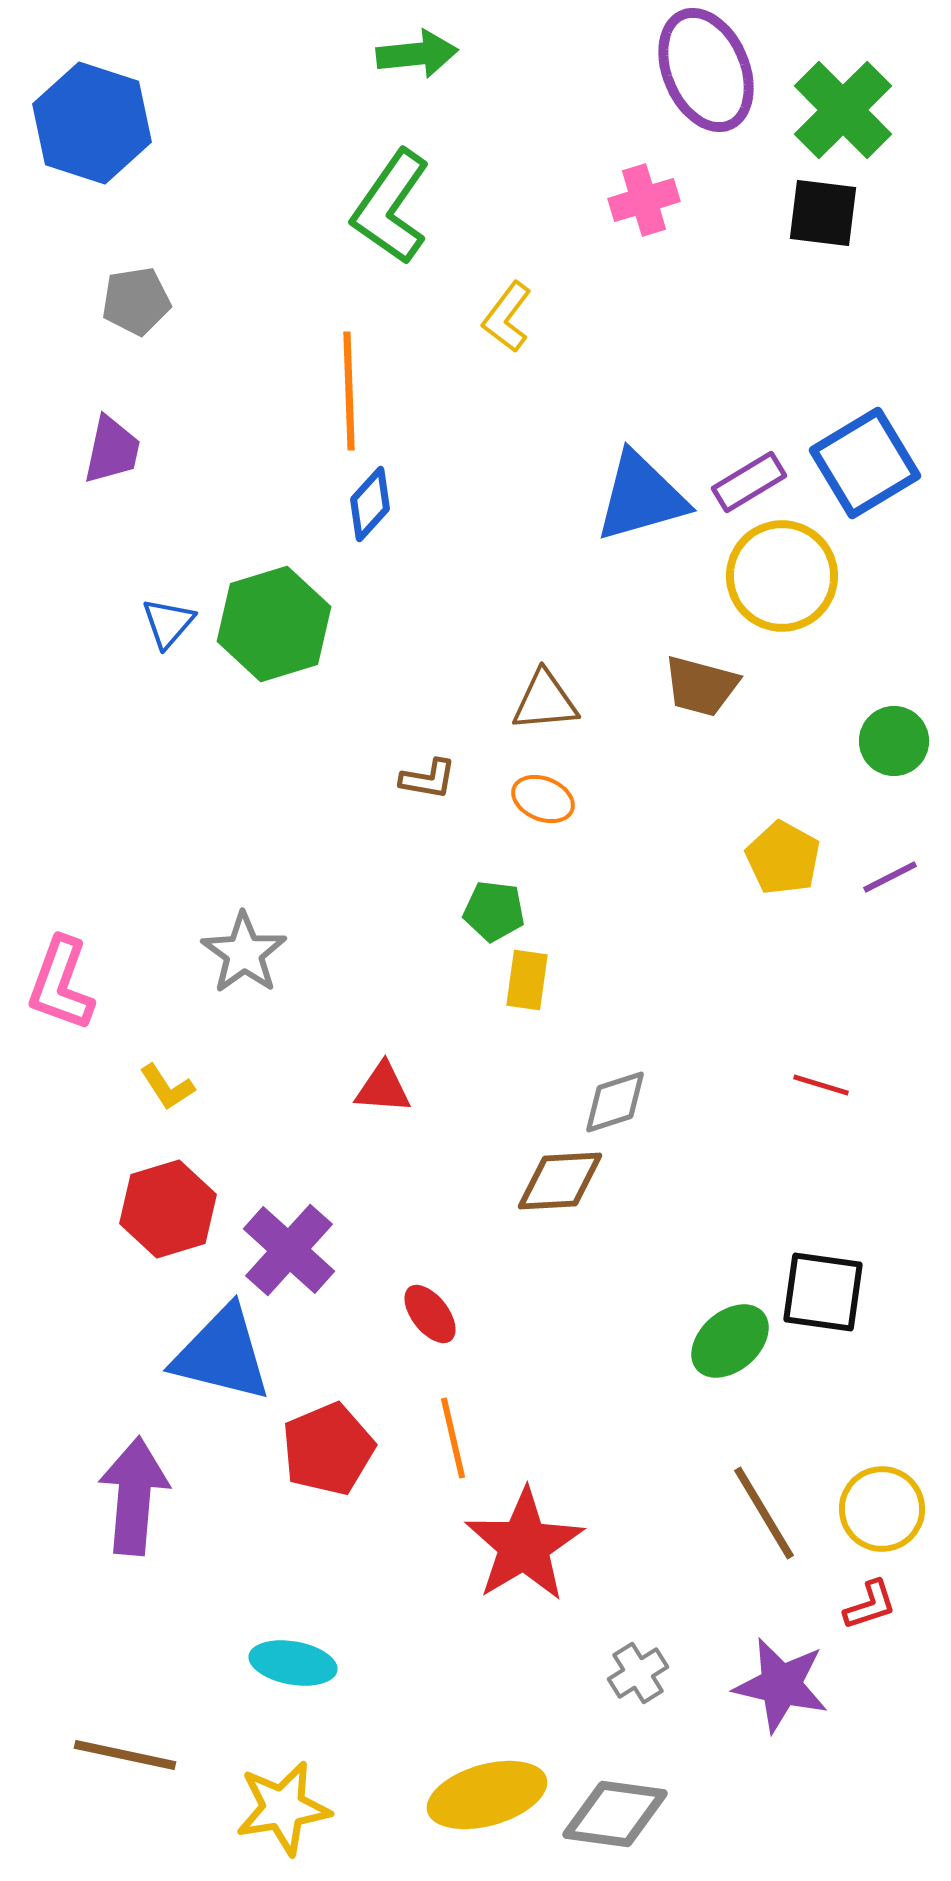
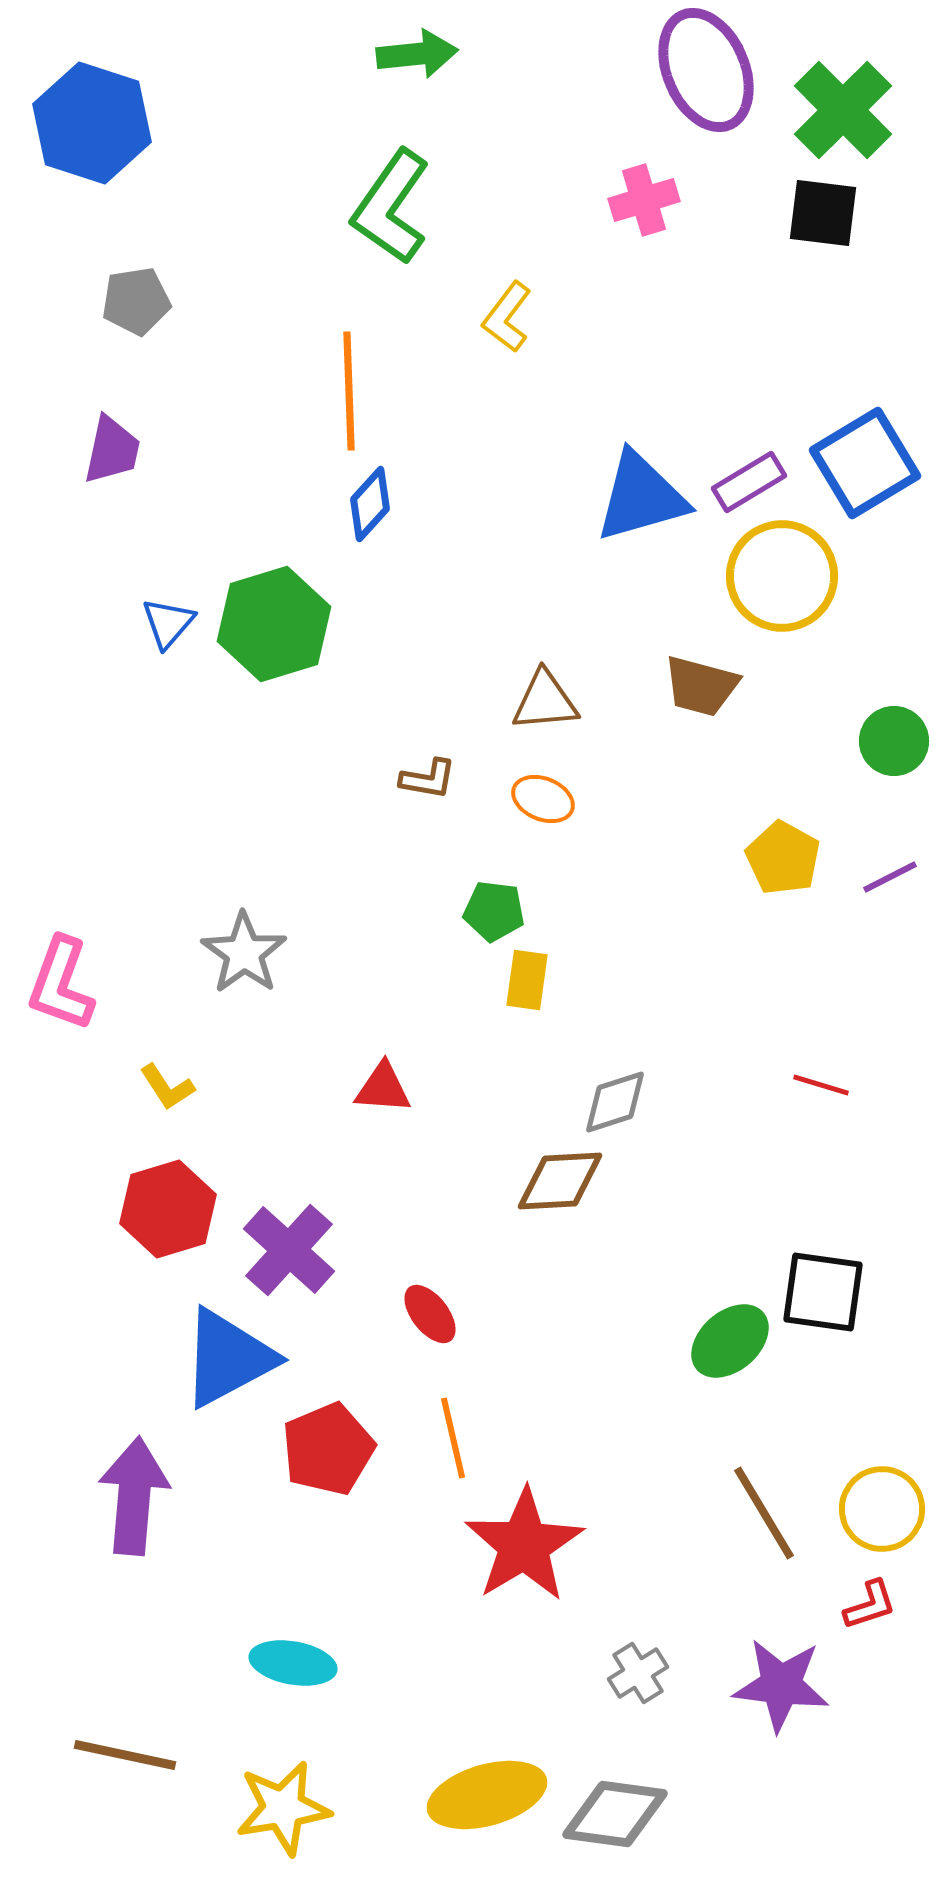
blue triangle at (222, 1354): moved 6 px right, 4 px down; rotated 42 degrees counterclockwise
purple star at (781, 1685): rotated 6 degrees counterclockwise
